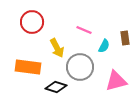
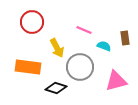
cyan semicircle: rotated 96 degrees counterclockwise
black diamond: moved 1 px down
